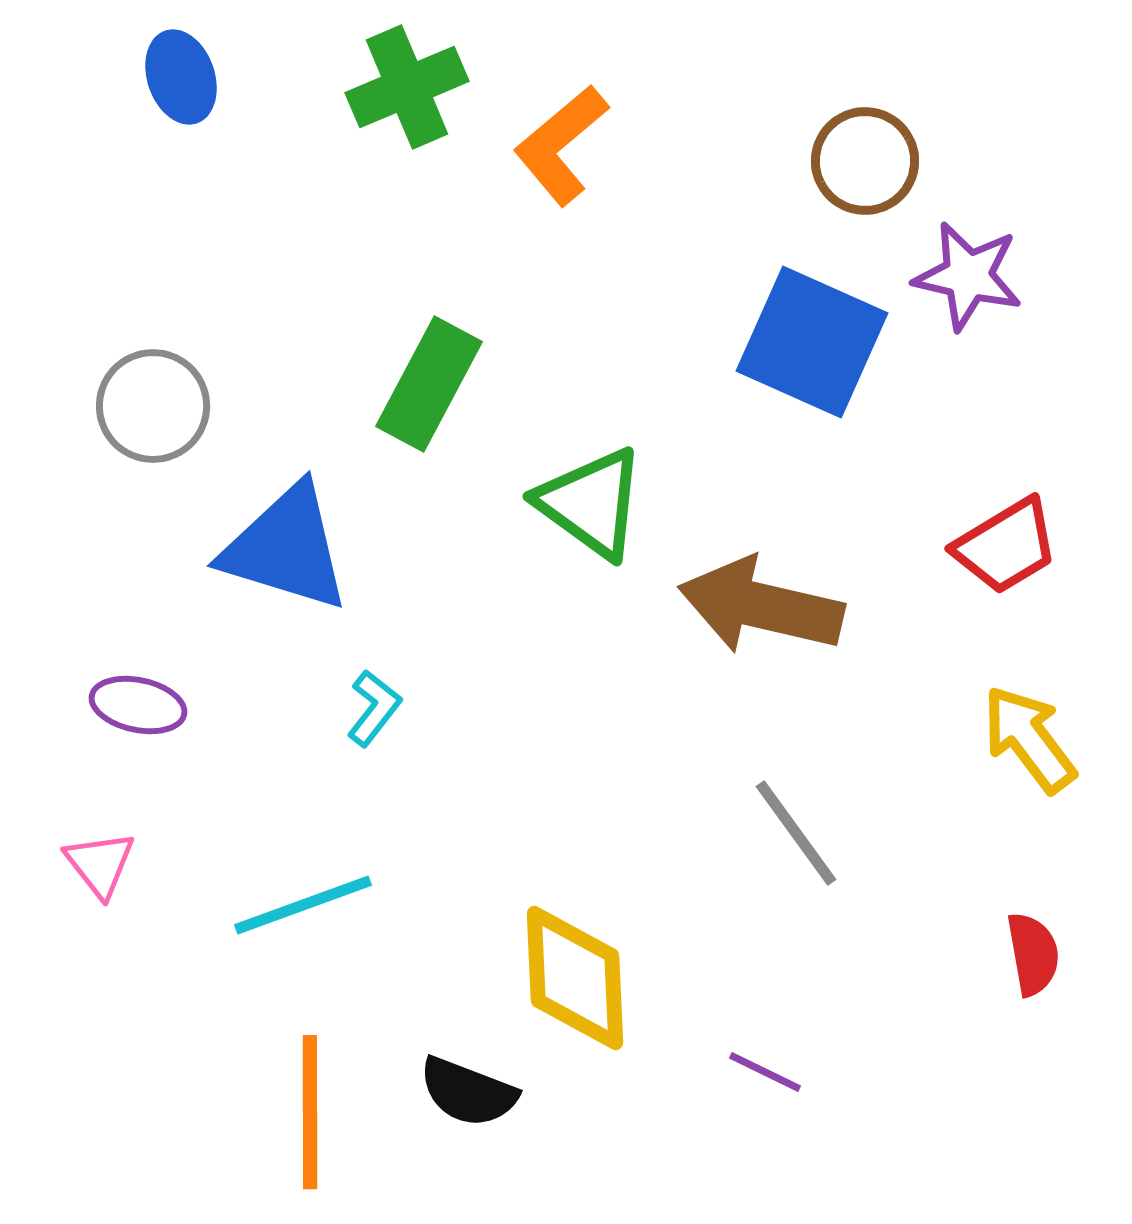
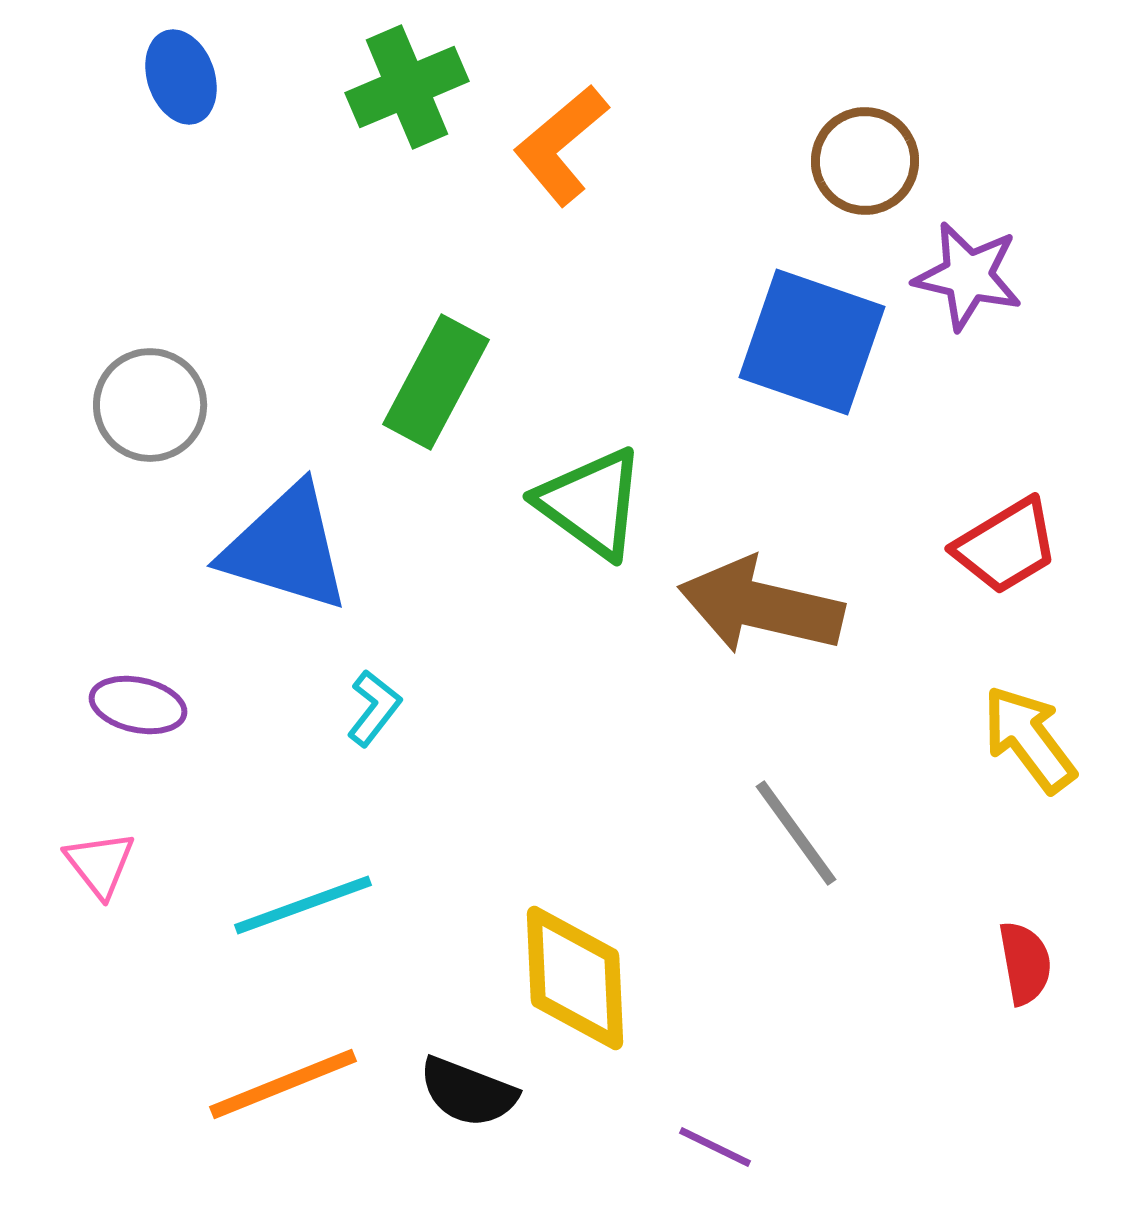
blue square: rotated 5 degrees counterclockwise
green rectangle: moved 7 px right, 2 px up
gray circle: moved 3 px left, 1 px up
red semicircle: moved 8 px left, 9 px down
purple line: moved 50 px left, 75 px down
orange line: moved 27 px left, 28 px up; rotated 68 degrees clockwise
